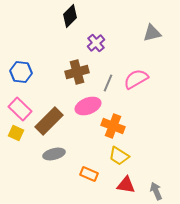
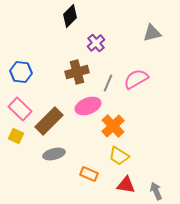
orange cross: rotated 25 degrees clockwise
yellow square: moved 3 px down
